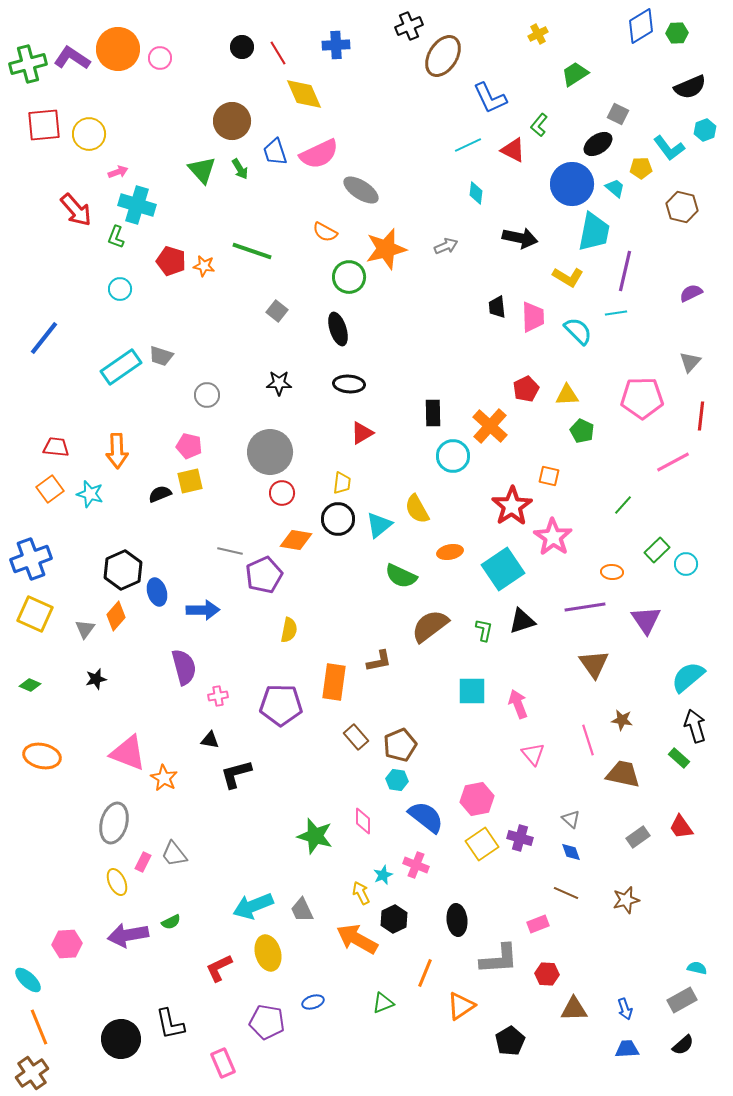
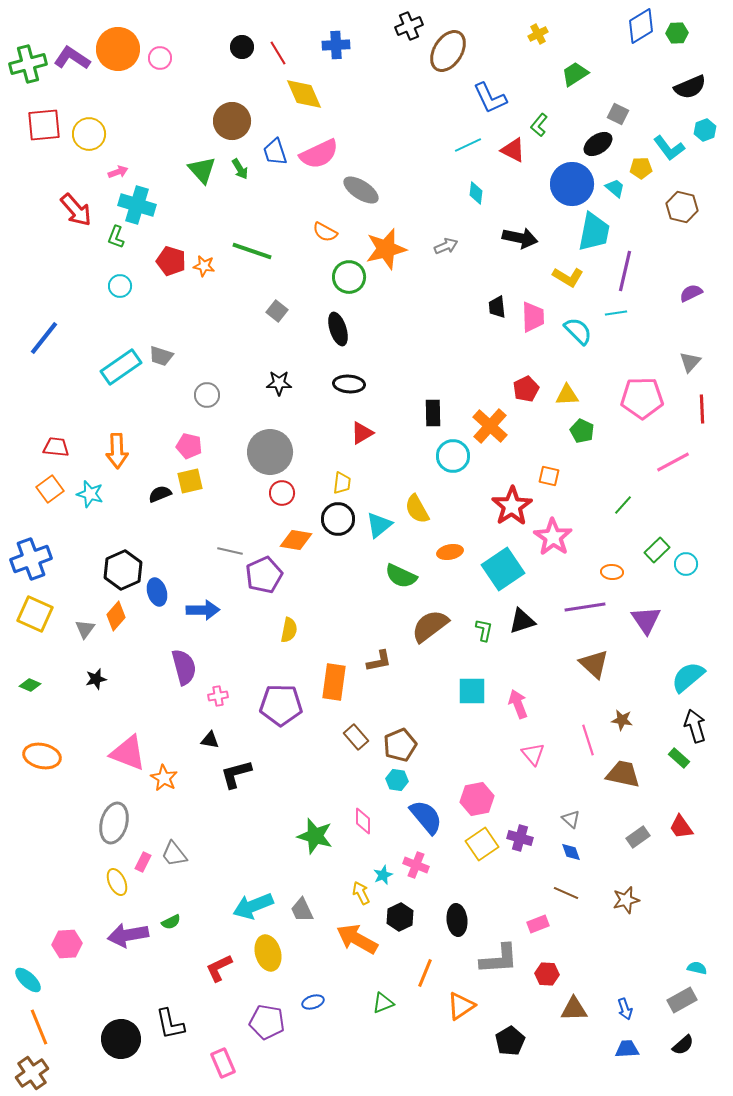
brown ellipse at (443, 56): moved 5 px right, 5 px up
cyan circle at (120, 289): moved 3 px up
red line at (701, 416): moved 1 px right, 7 px up; rotated 8 degrees counterclockwise
brown triangle at (594, 664): rotated 12 degrees counterclockwise
blue semicircle at (426, 817): rotated 12 degrees clockwise
black hexagon at (394, 919): moved 6 px right, 2 px up
